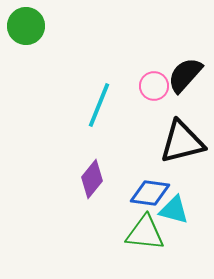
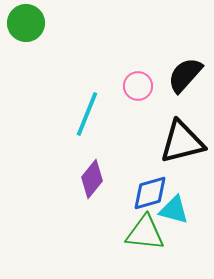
green circle: moved 3 px up
pink circle: moved 16 px left
cyan line: moved 12 px left, 9 px down
blue diamond: rotated 24 degrees counterclockwise
